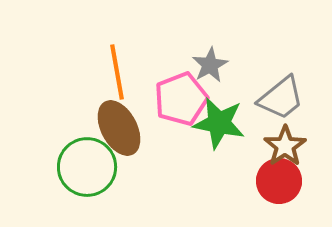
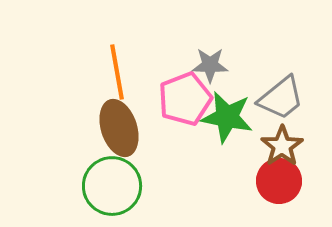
gray star: rotated 30 degrees clockwise
pink pentagon: moved 4 px right
green star: moved 8 px right, 6 px up
brown ellipse: rotated 10 degrees clockwise
brown star: moved 3 px left
green circle: moved 25 px right, 19 px down
